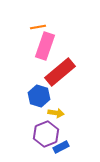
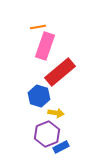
purple hexagon: moved 1 px right
